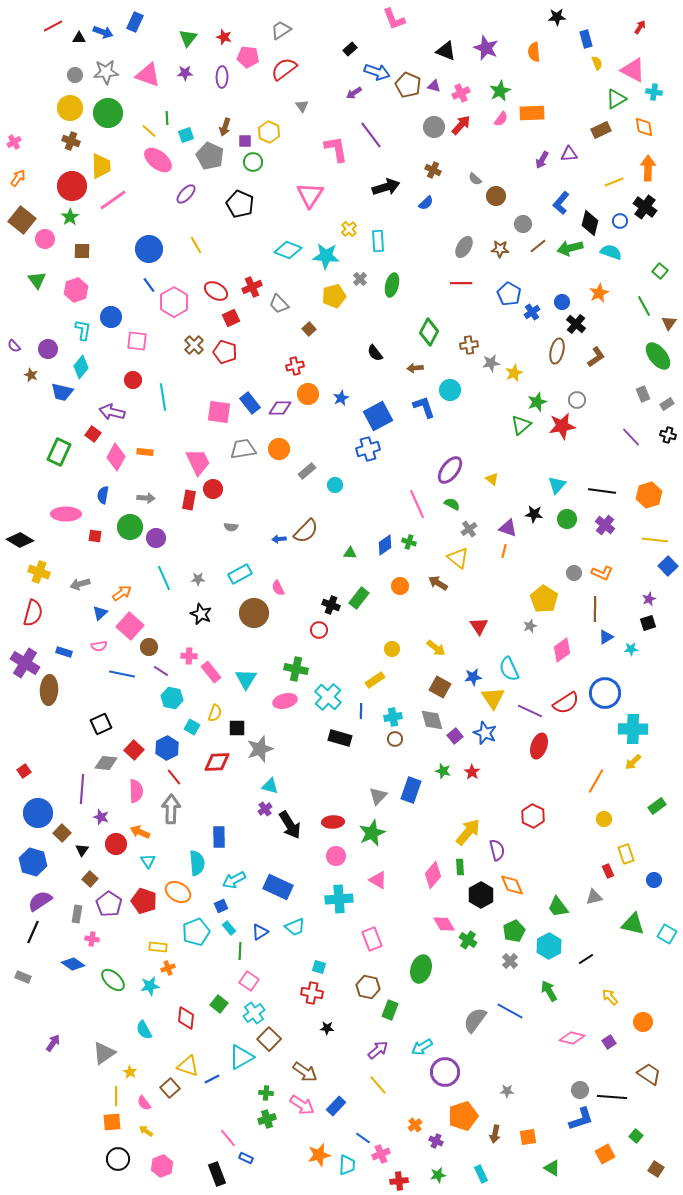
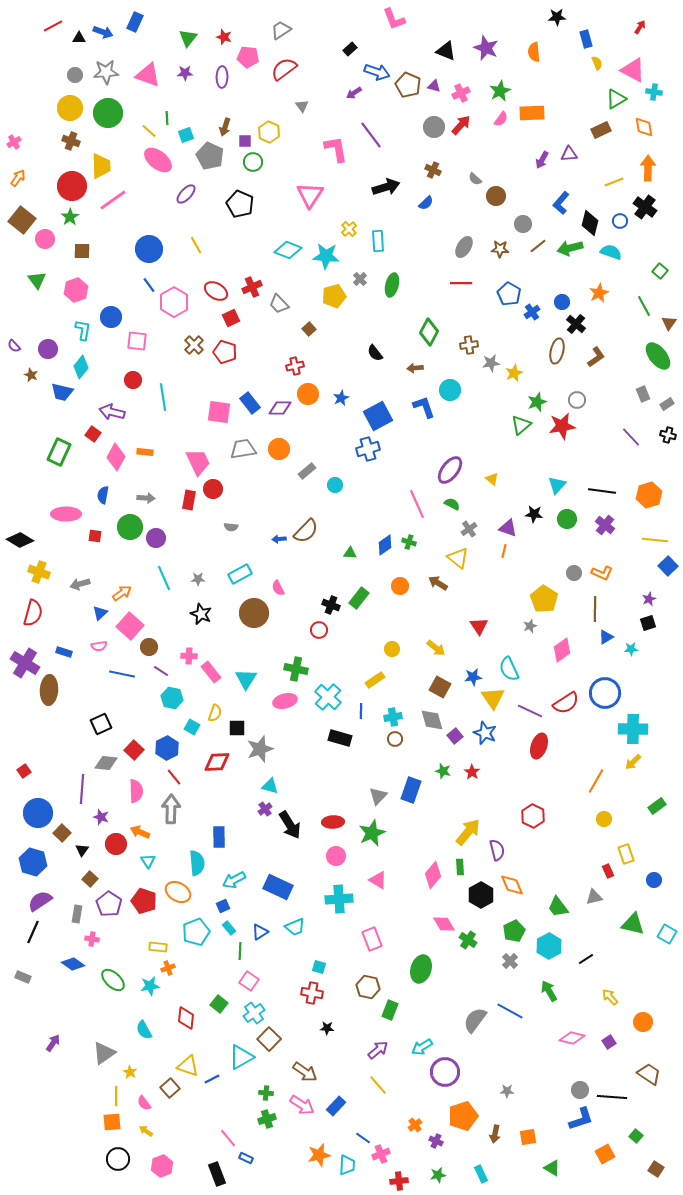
blue square at (221, 906): moved 2 px right
